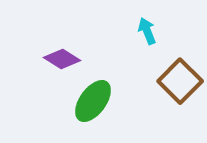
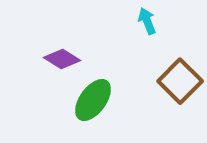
cyan arrow: moved 10 px up
green ellipse: moved 1 px up
